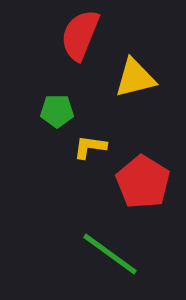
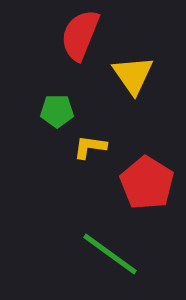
yellow triangle: moved 2 px left, 3 px up; rotated 51 degrees counterclockwise
red pentagon: moved 4 px right, 1 px down
